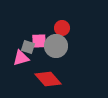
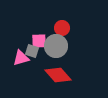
gray square: moved 4 px right, 4 px down
red diamond: moved 10 px right, 4 px up
